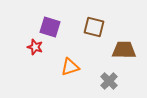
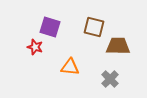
brown trapezoid: moved 6 px left, 4 px up
orange triangle: rotated 24 degrees clockwise
gray cross: moved 1 px right, 2 px up
